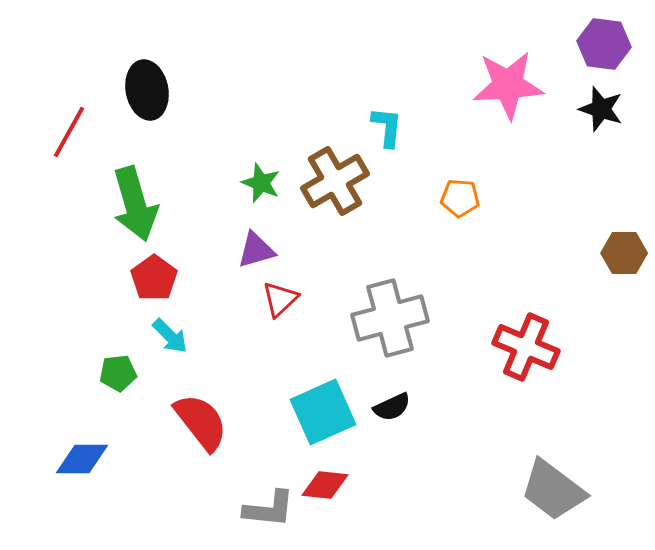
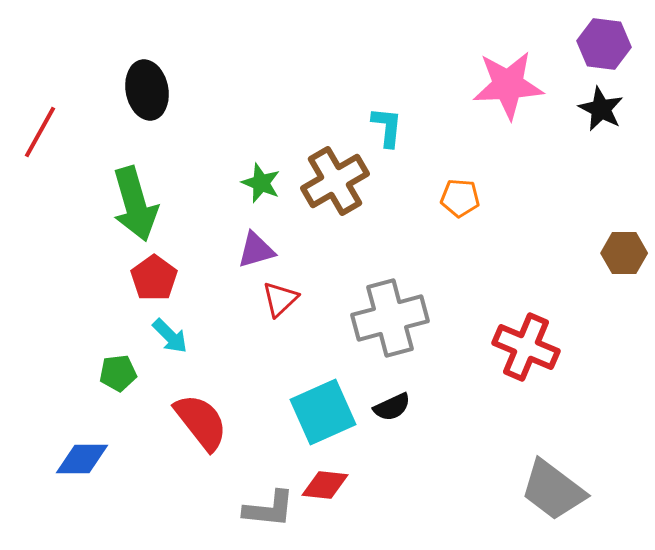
black star: rotated 9 degrees clockwise
red line: moved 29 px left
